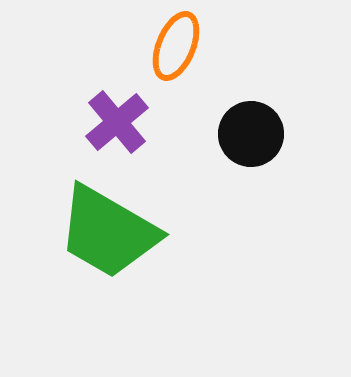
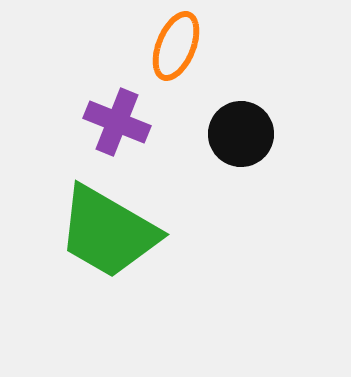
purple cross: rotated 28 degrees counterclockwise
black circle: moved 10 px left
